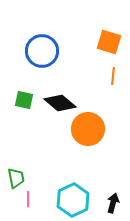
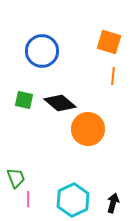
green trapezoid: rotated 10 degrees counterclockwise
